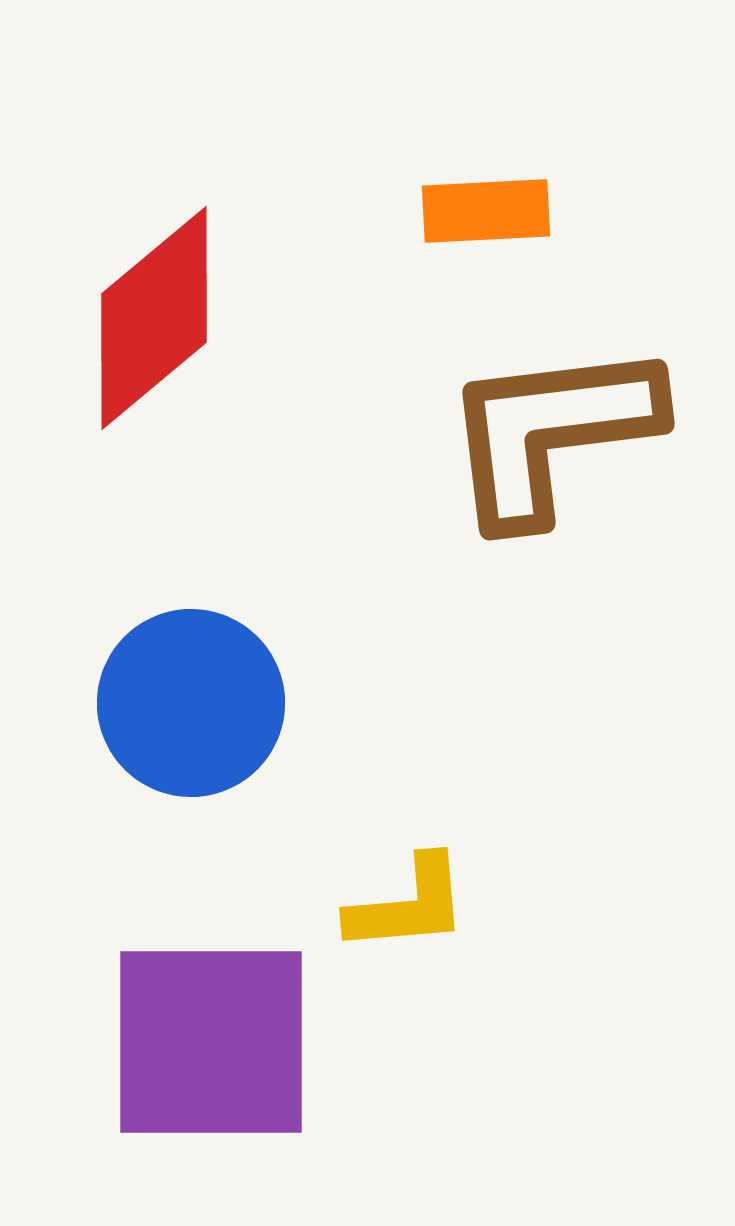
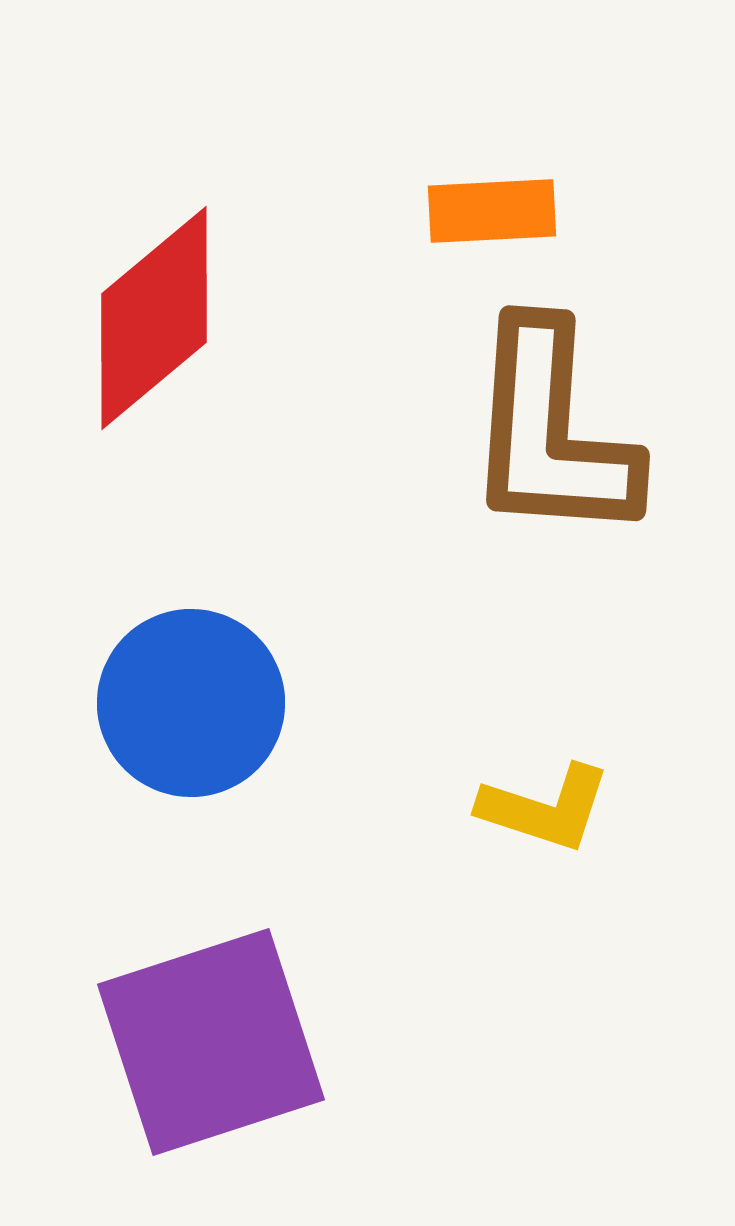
orange rectangle: moved 6 px right
brown L-shape: rotated 79 degrees counterclockwise
yellow L-shape: moved 137 px right, 97 px up; rotated 23 degrees clockwise
purple square: rotated 18 degrees counterclockwise
